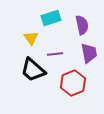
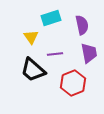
yellow triangle: moved 1 px up
